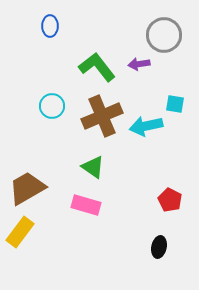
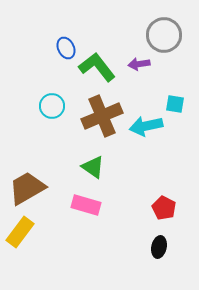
blue ellipse: moved 16 px right, 22 px down; rotated 25 degrees counterclockwise
red pentagon: moved 6 px left, 8 px down
